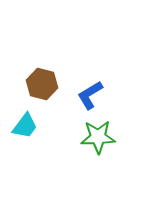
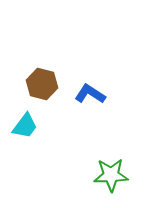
blue L-shape: moved 1 px up; rotated 64 degrees clockwise
green star: moved 13 px right, 38 px down
